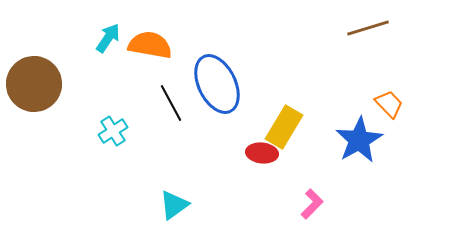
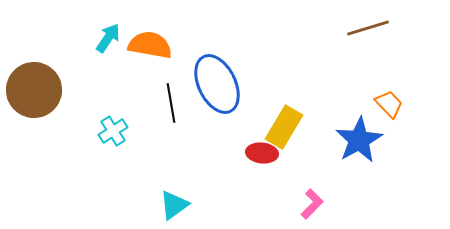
brown circle: moved 6 px down
black line: rotated 18 degrees clockwise
